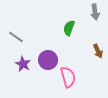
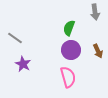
gray line: moved 1 px left, 1 px down
purple circle: moved 23 px right, 10 px up
